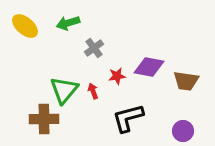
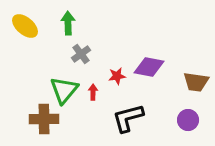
green arrow: rotated 105 degrees clockwise
gray cross: moved 13 px left, 6 px down
brown trapezoid: moved 10 px right, 1 px down
red arrow: moved 1 px down; rotated 21 degrees clockwise
purple circle: moved 5 px right, 11 px up
